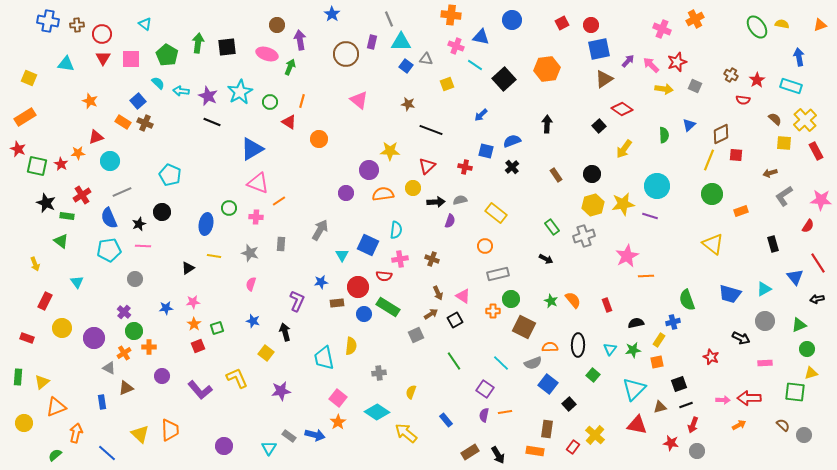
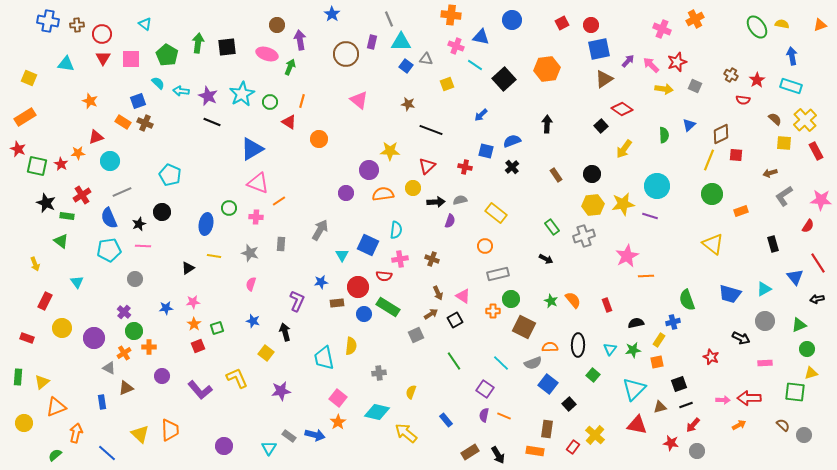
blue arrow at (799, 57): moved 7 px left, 1 px up
cyan star at (240, 92): moved 2 px right, 2 px down
blue square at (138, 101): rotated 21 degrees clockwise
black square at (599, 126): moved 2 px right
yellow hexagon at (593, 205): rotated 10 degrees clockwise
cyan diamond at (377, 412): rotated 20 degrees counterclockwise
orange line at (505, 412): moved 1 px left, 4 px down; rotated 32 degrees clockwise
red arrow at (693, 425): rotated 21 degrees clockwise
